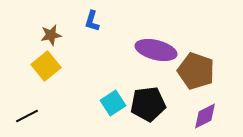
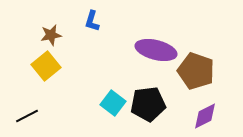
cyan square: rotated 20 degrees counterclockwise
